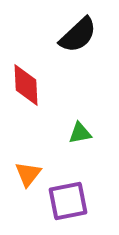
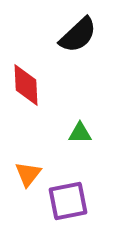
green triangle: rotated 10 degrees clockwise
